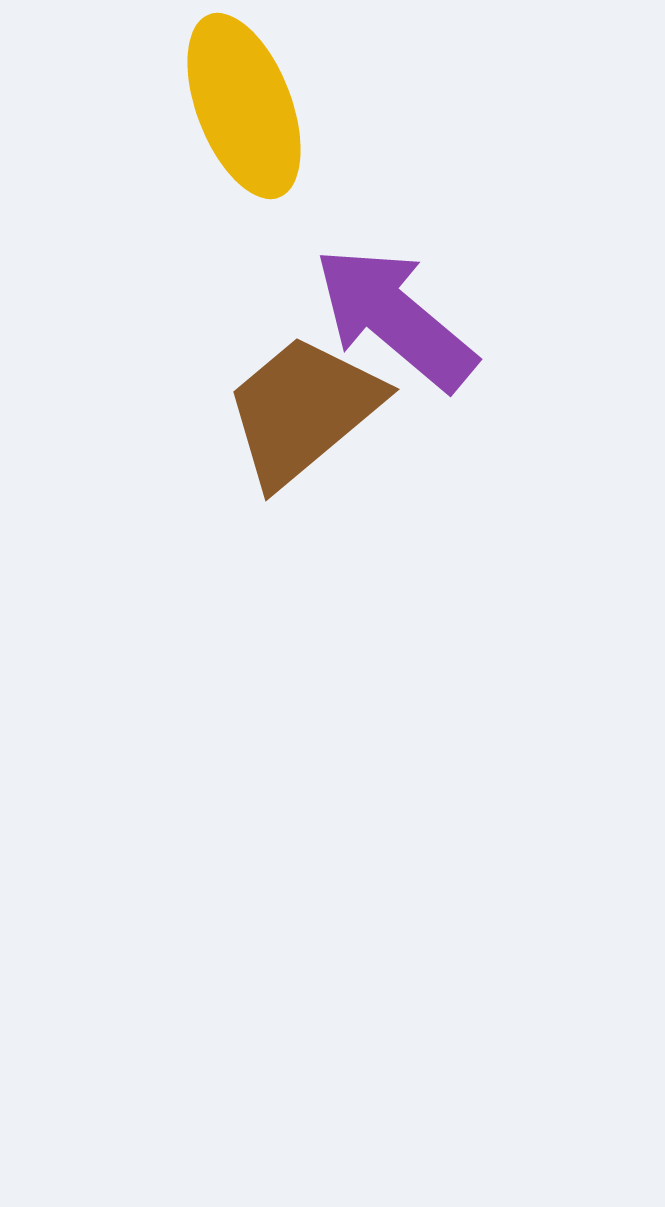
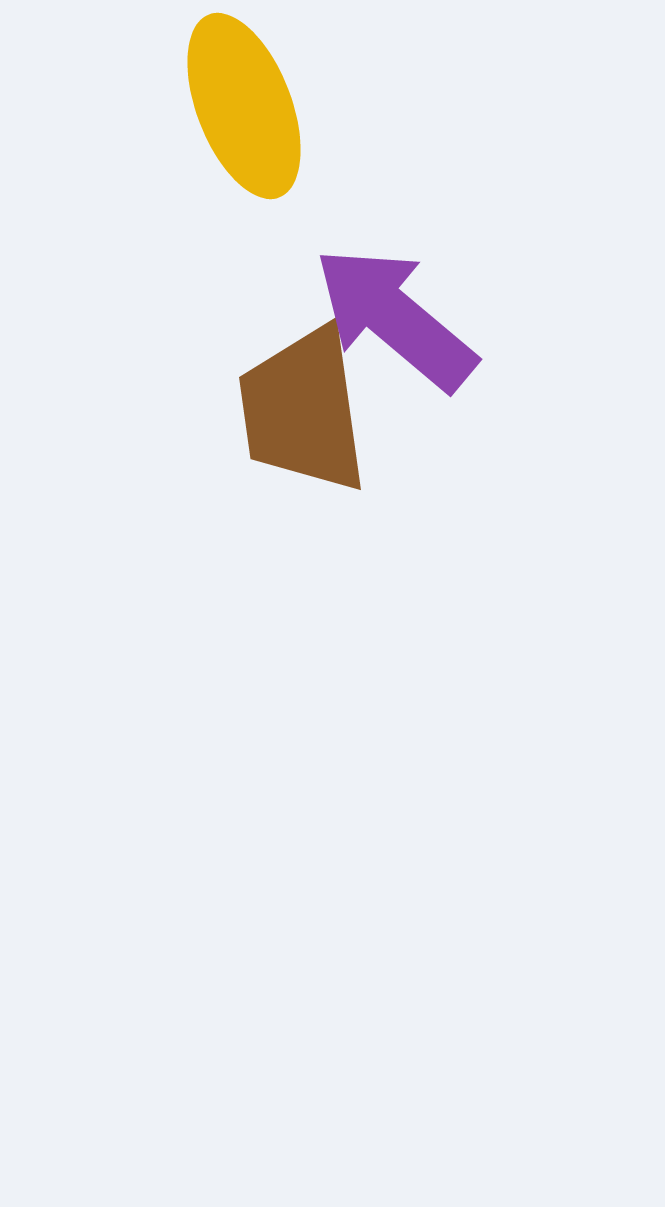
brown trapezoid: rotated 58 degrees counterclockwise
